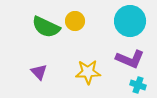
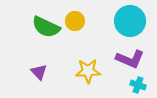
yellow star: moved 1 px up
